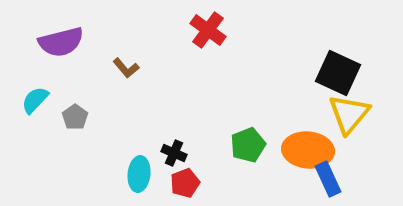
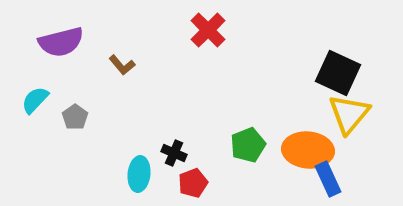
red cross: rotated 9 degrees clockwise
brown L-shape: moved 4 px left, 3 px up
red pentagon: moved 8 px right
